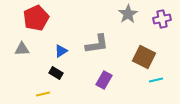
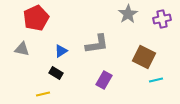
gray triangle: rotated 14 degrees clockwise
